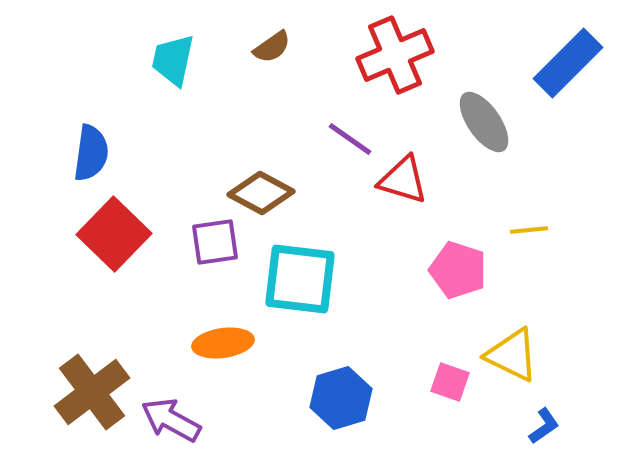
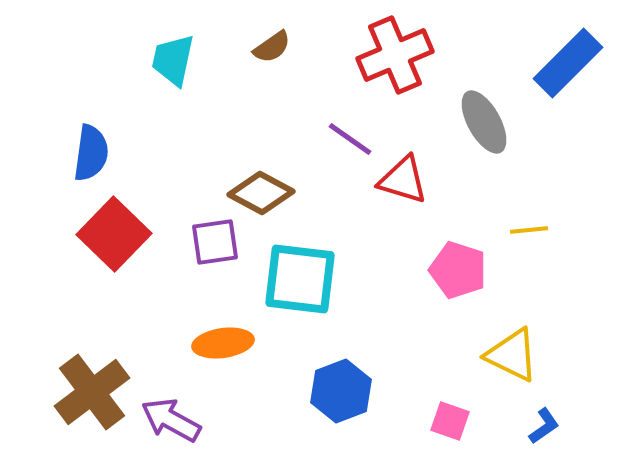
gray ellipse: rotated 6 degrees clockwise
pink square: moved 39 px down
blue hexagon: moved 7 px up; rotated 4 degrees counterclockwise
